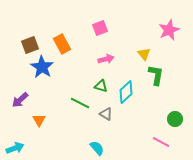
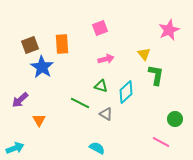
orange rectangle: rotated 24 degrees clockwise
cyan semicircle: rotated 21 degrees counterclockwise
